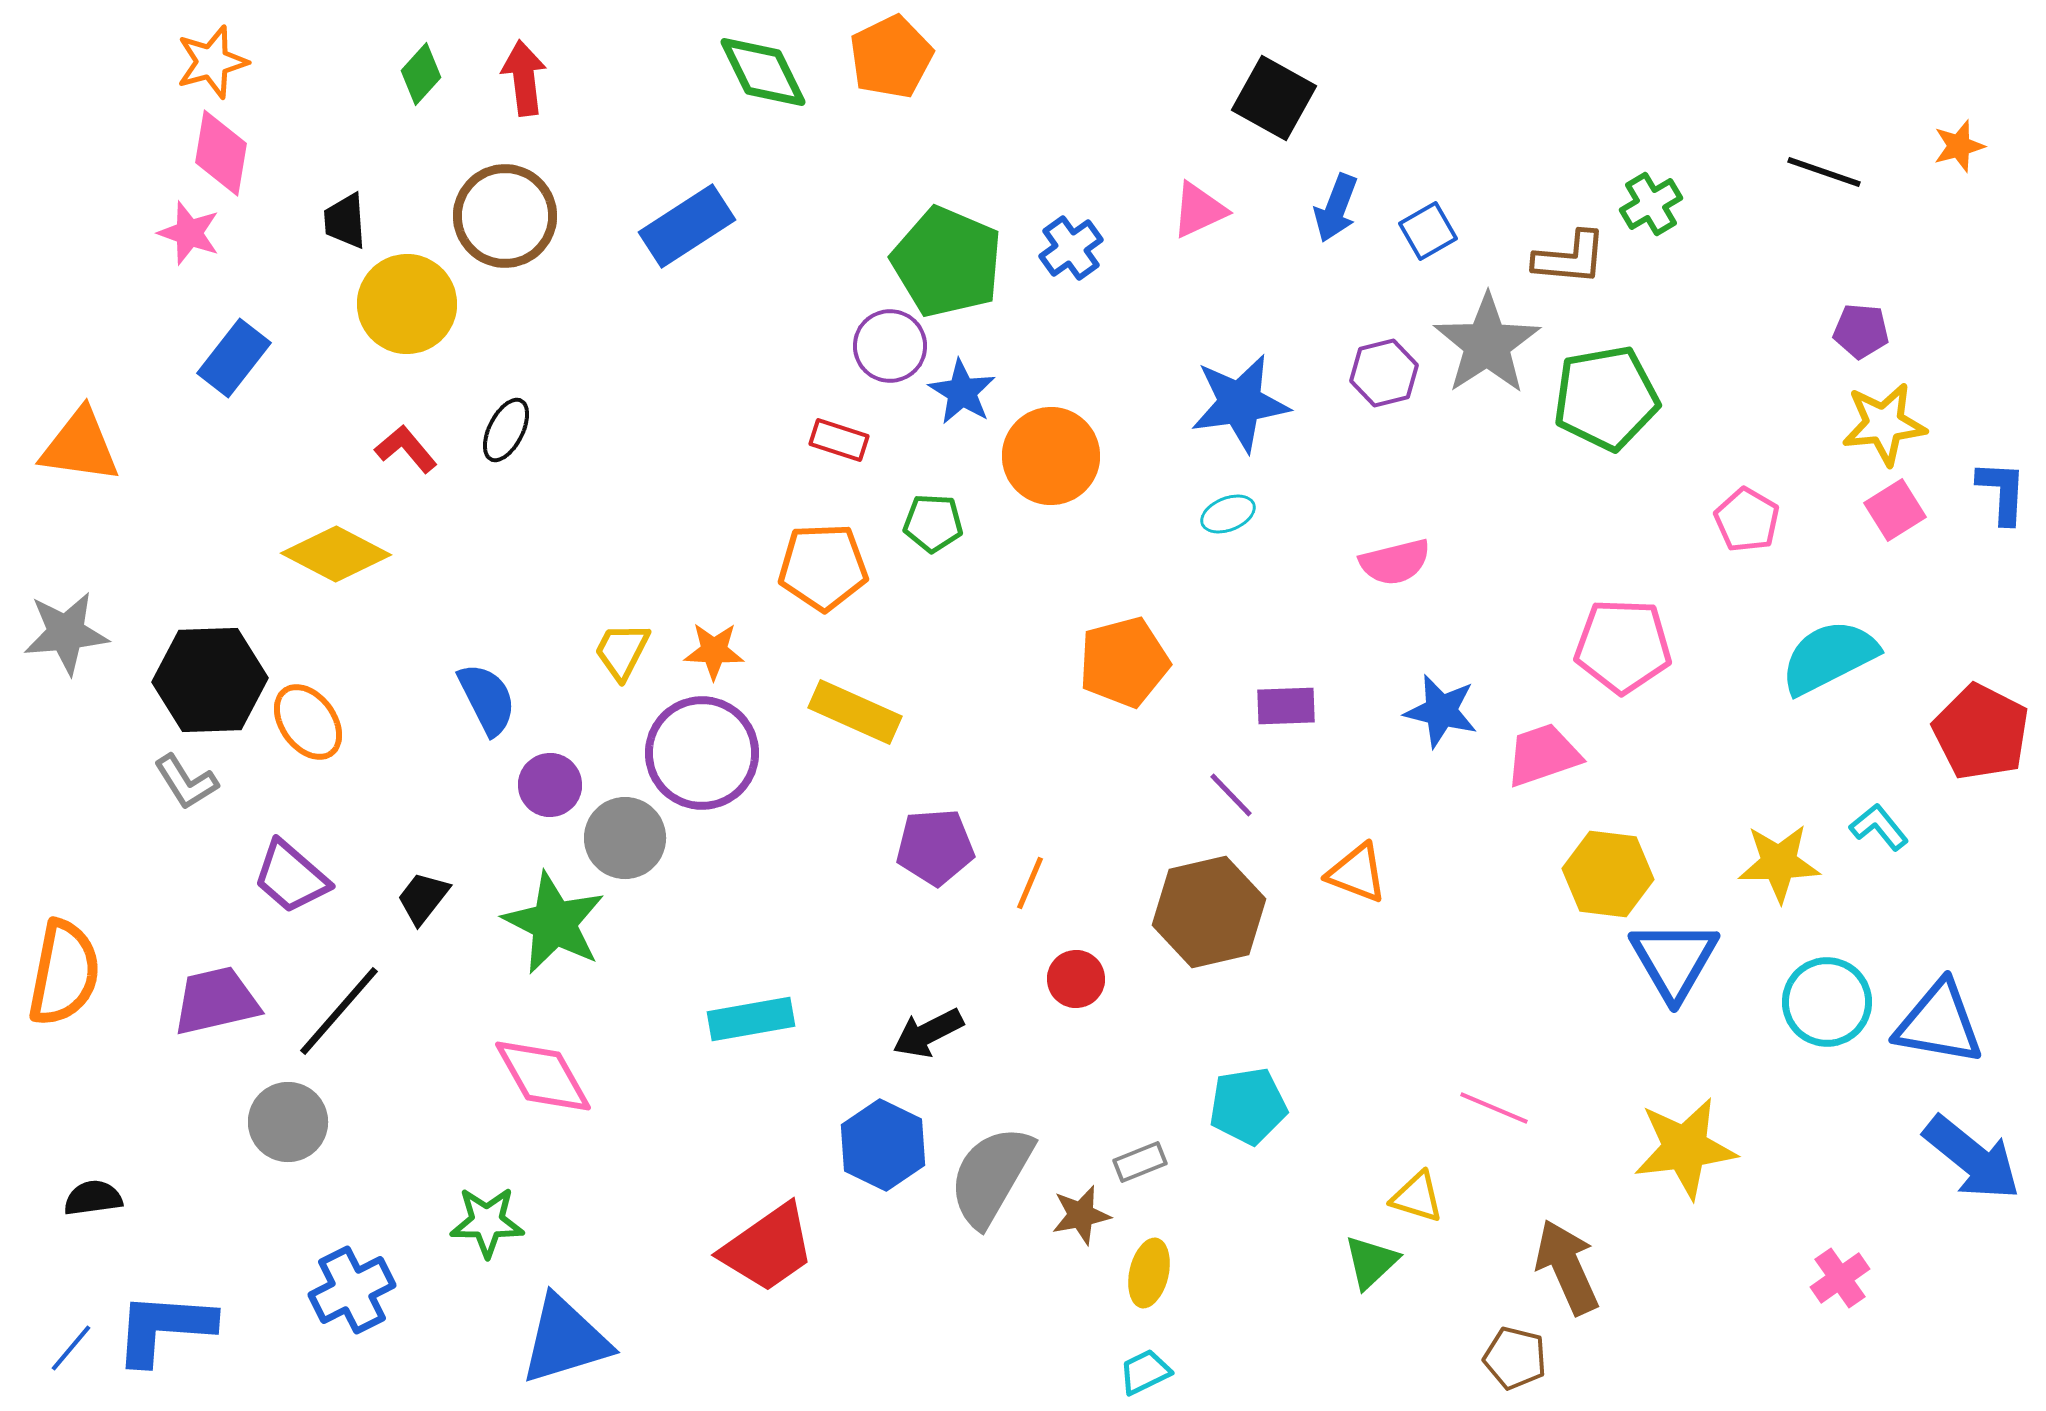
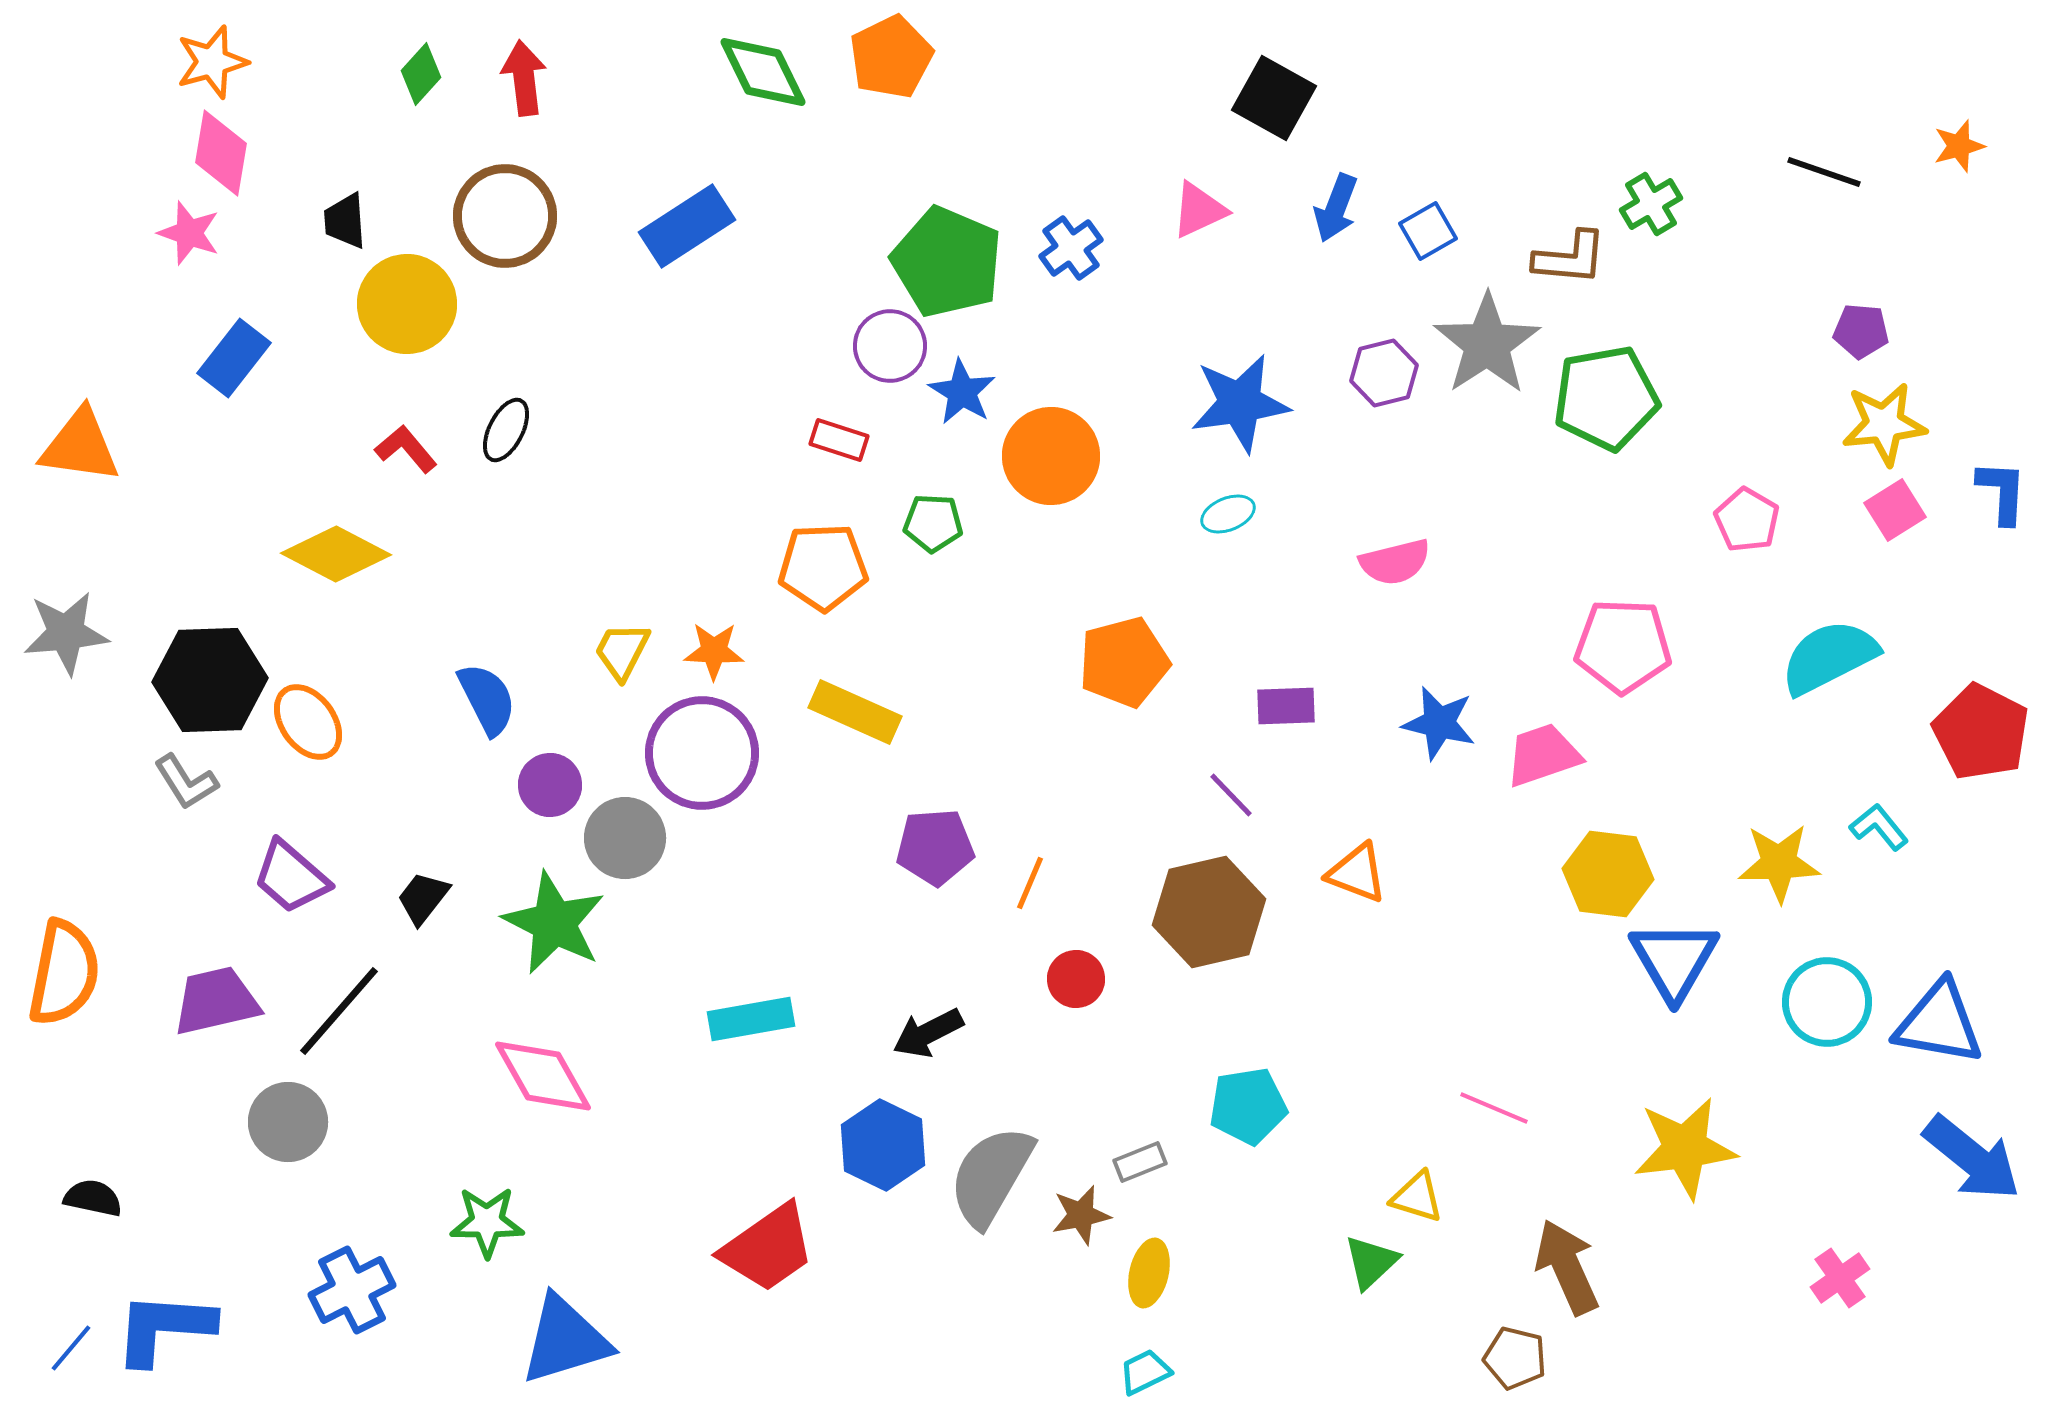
blue star at (1441, 711): moved 2 px left, 12 px down
black semicircle at (93, 1198): rotated 20 degrees clockwise
